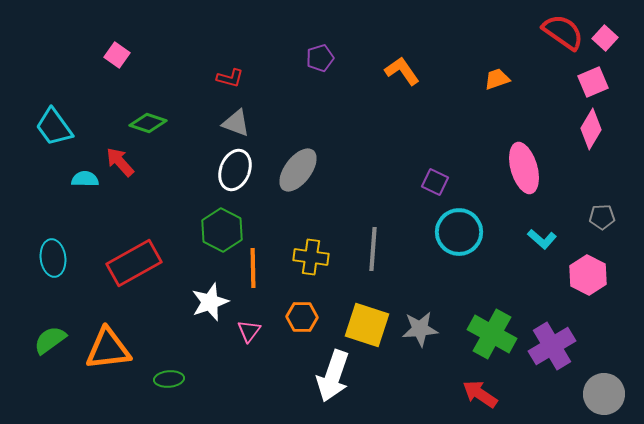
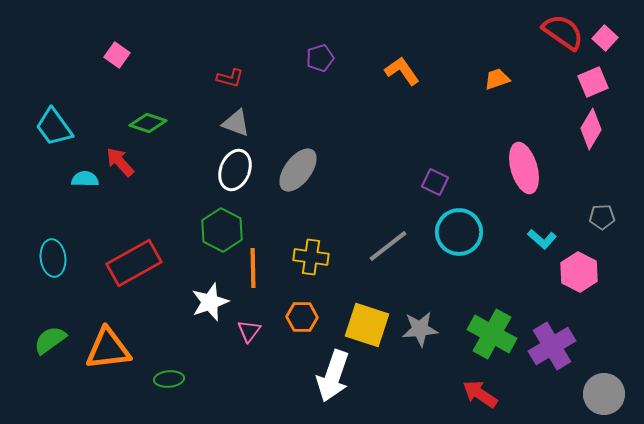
gray line at (373, 249): moved 15 px right, 3 px up; rotated 48 degrees clockwise
pink hexagon at (588, 275): moved 9 px left, 3 px up
